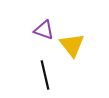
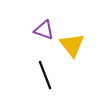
black line: rotated 8 degrees counterclockwise
